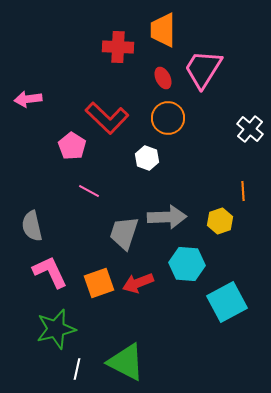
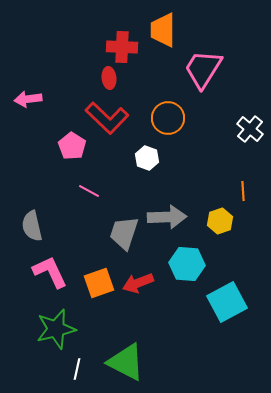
red cross: moved 4 px right
red ellipse: moved 54 px left; rotated 20 degrees clockwise
